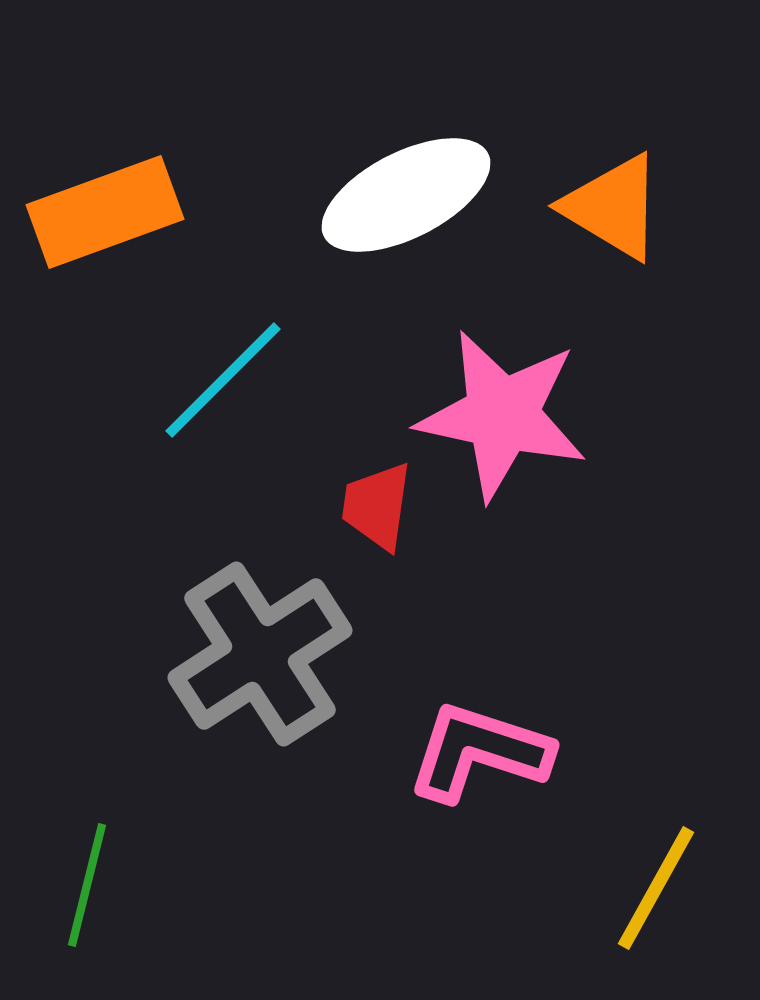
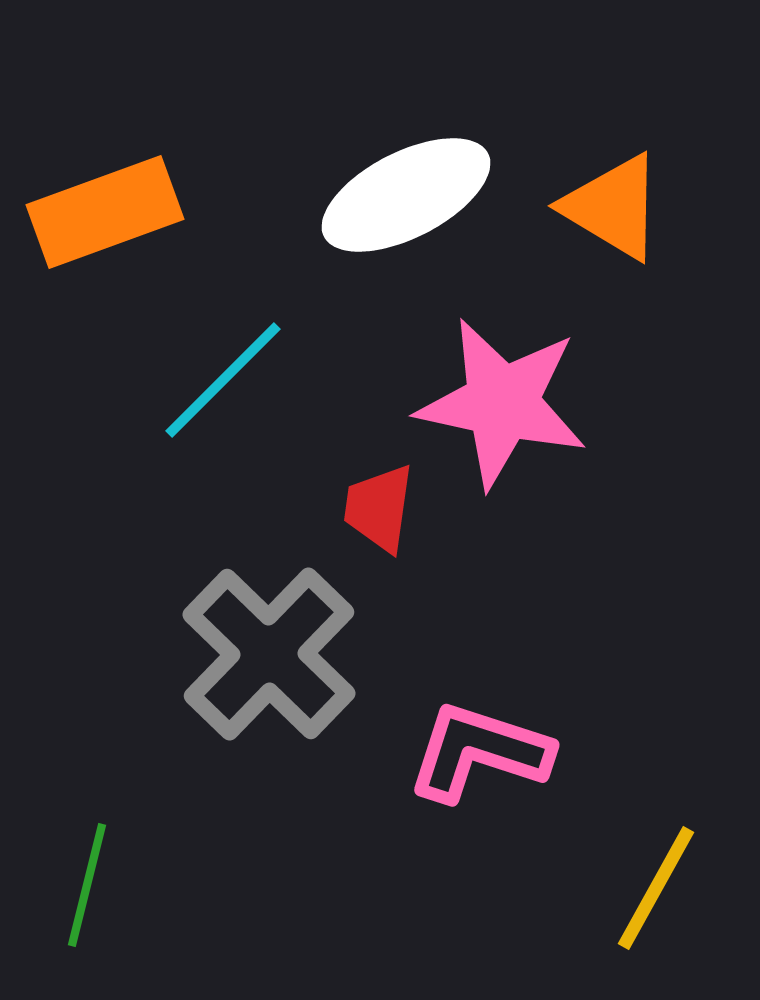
pink star: moved 12 px up
red trapezoid: moved 2 px right, 2 px down
gray cross: moved 9 px right; rotated 13 degrees counterclockwise
